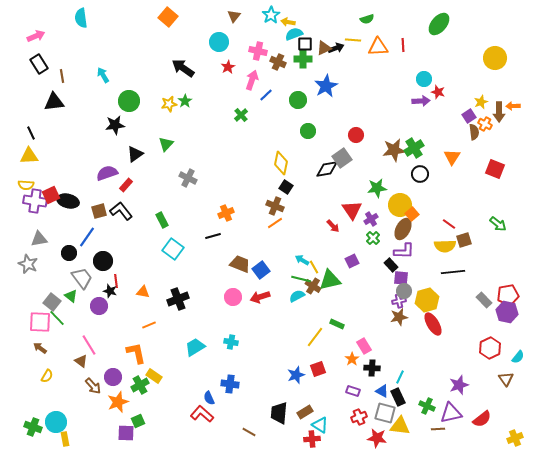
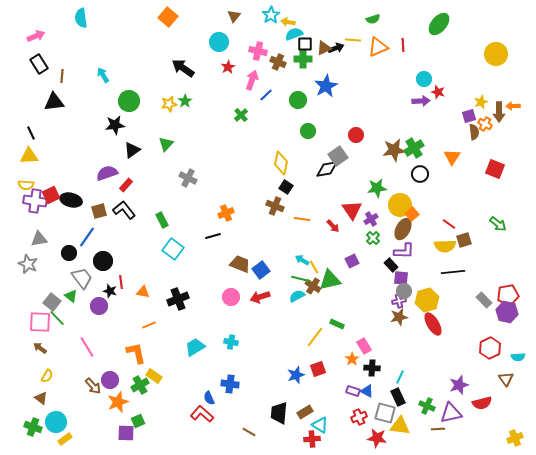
green semicircle at (367, 19): moved 6 px right
orange triangle at (378, 47): rotated 20 degrees counterclockwise
yellow circle at (495, 58): moved 1 px right, 4 px up
brown line at (62, 76): rotated 16 degrees clockwise
purple square at (469, 116): rotated 16 degrees clockwise
black triangle at (135, 154): moved 3 px left, 4 px up
gray square at (342, 158): moved 4 px left, 2 px up
black ellipse at (68, 201): moved 3 px right, 1 px up
black L-shape at (121, 211): moved 3 px right, 1 px up
orange line at (275, 223): moved 27 px right, 4 px up; rotated 42 degrees clockwise
red line at (116, 281): moved 5 px right, 1 px down
pink circle at (233, 297): moved 2 px left
pink line at (89, 345): moved 2 px left, 2 px down
cyan semicircle at (518, 357): rotated 48 degrees clockwise
brown triangle at (81, 361): moved 40 px left, 37 px down
purple circle at (113, 377): moved 3 px left, 3 px down
blue triangle at (382, 391): moved 15 px left
red semicircle at (482, 419): moved 16 px up; rotated 24 degrees clockwise
yellow rectangle at (65, 439): rotated 64 degrees clockwise
